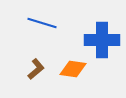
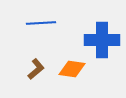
blue line: moved 1 px left; rotated 20 degrees counterclockwise
orange diamond: moved 1 px left
